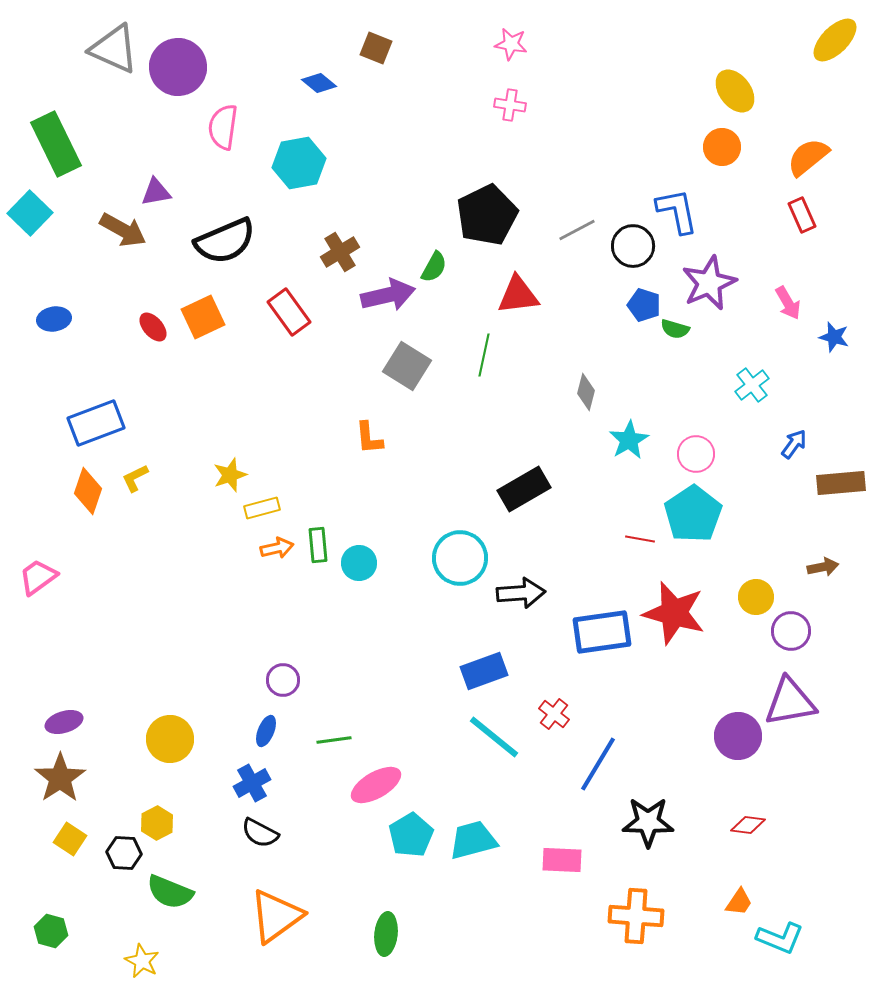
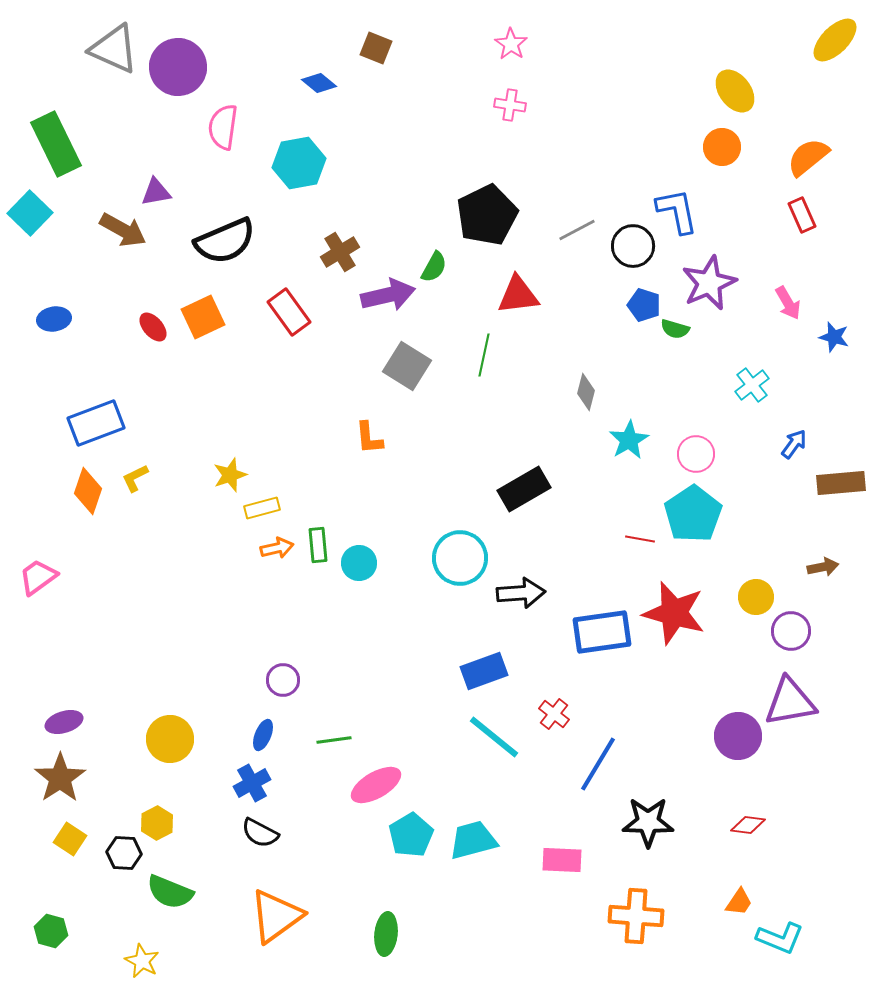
pink star at (511, 44): rotated 24 degrees clockwise
blue ellipse at (266, 731): moved 3 px left, 4 px down
